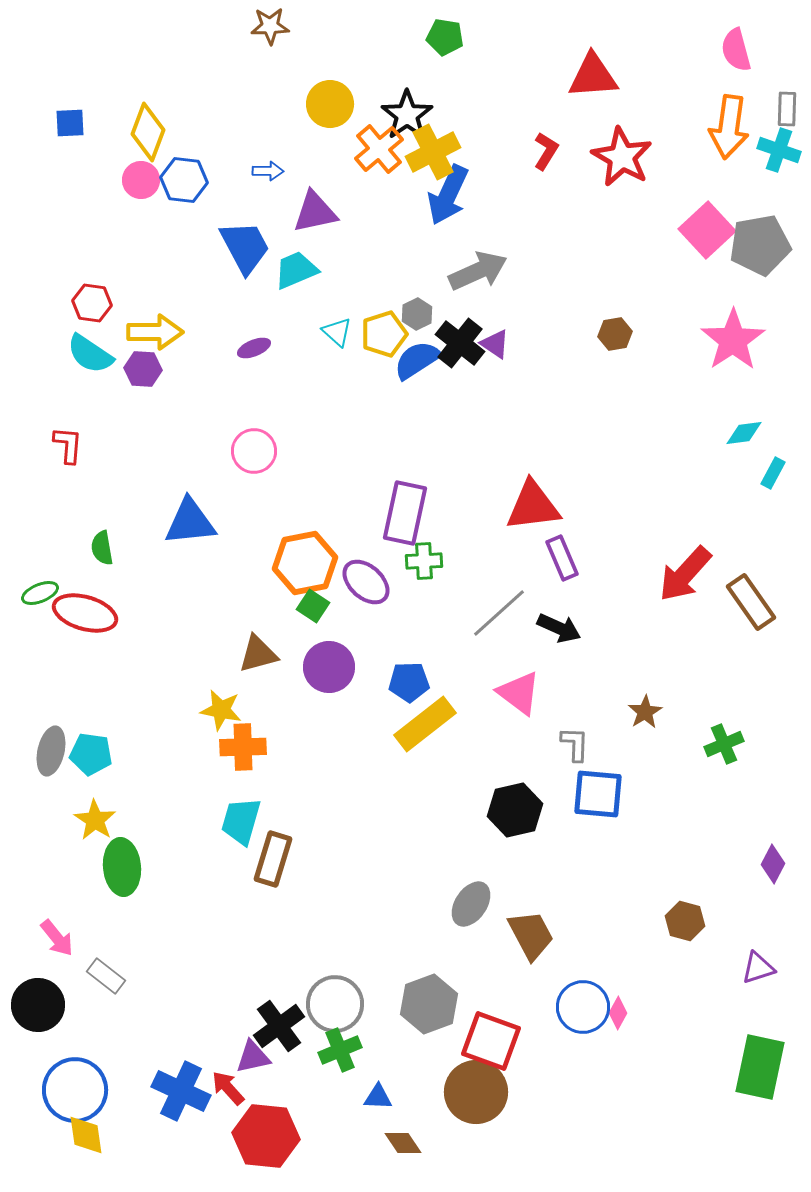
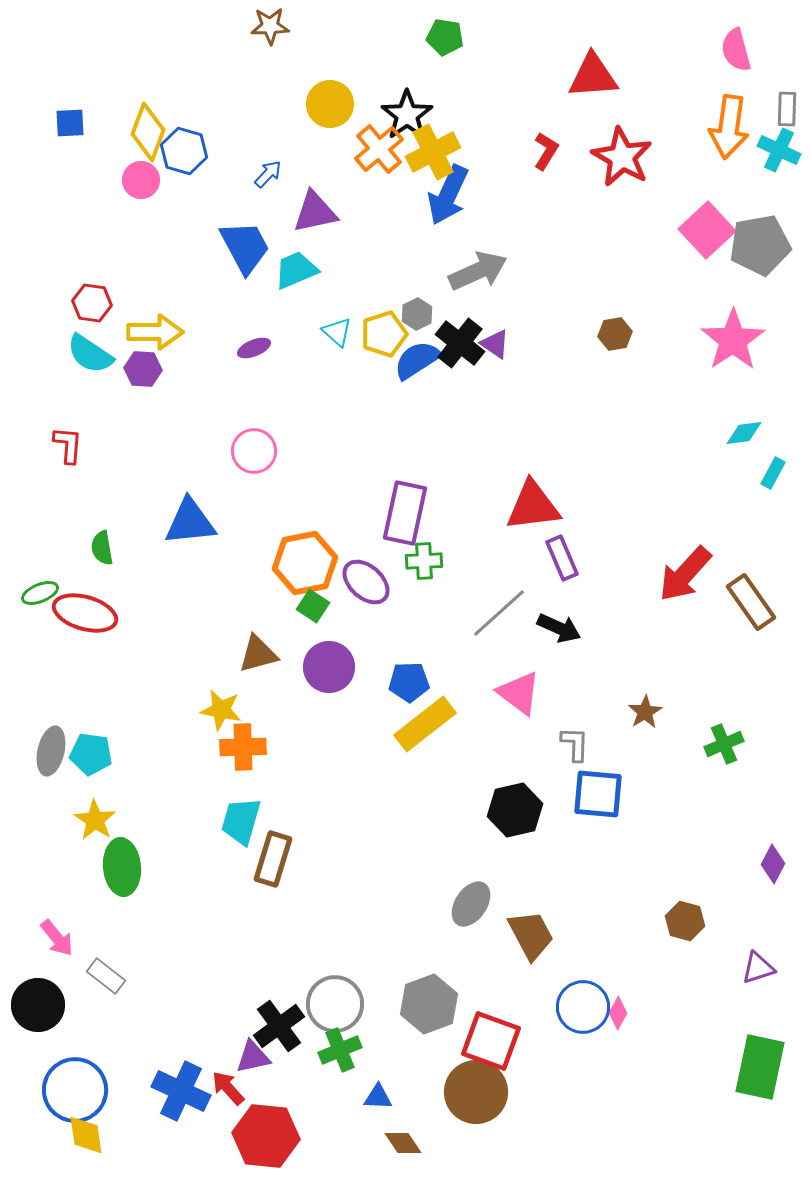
cyan cross at (779, 150): rotated 6 degrees clockwise
blue arrow at (268, 171): moved 3 px down; rotated 48 degrees counterclockwise
blue hexagon at (184, 180): moved 29 px up; rotated 9 degrees clockwise
